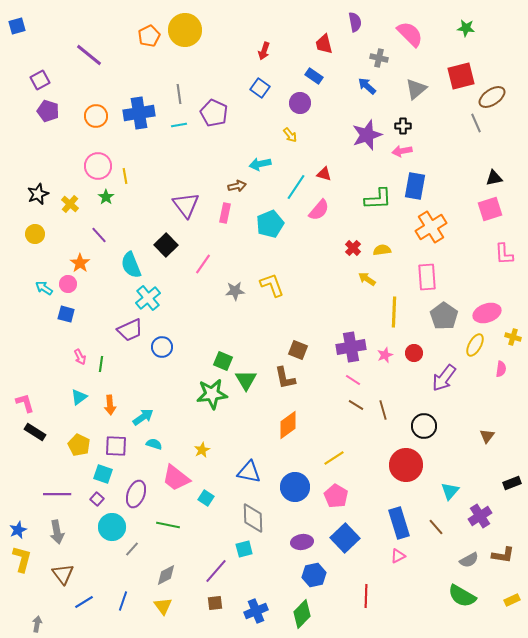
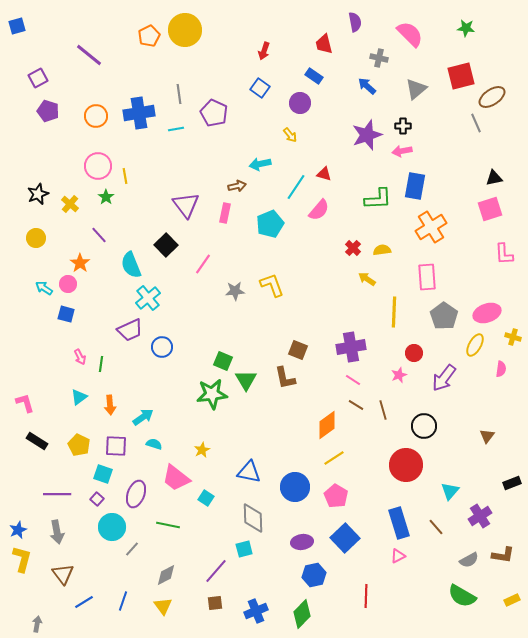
purple square at (40, 80): moved 2 px left, 2 px up
cyan line at (179, 125): moved 3 px left, 4 px down
yellow circle at (35, 234): moved 1 px right, 4 px down
pink star at (385, 355): moved 14 px right, 20 px down
orange diamond at (288, 425): moved 39 px right
black rectangle at (35, 432): moved 2 px right, 9 px down
